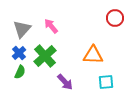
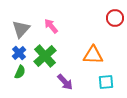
gray triangle: moved 1 px left
